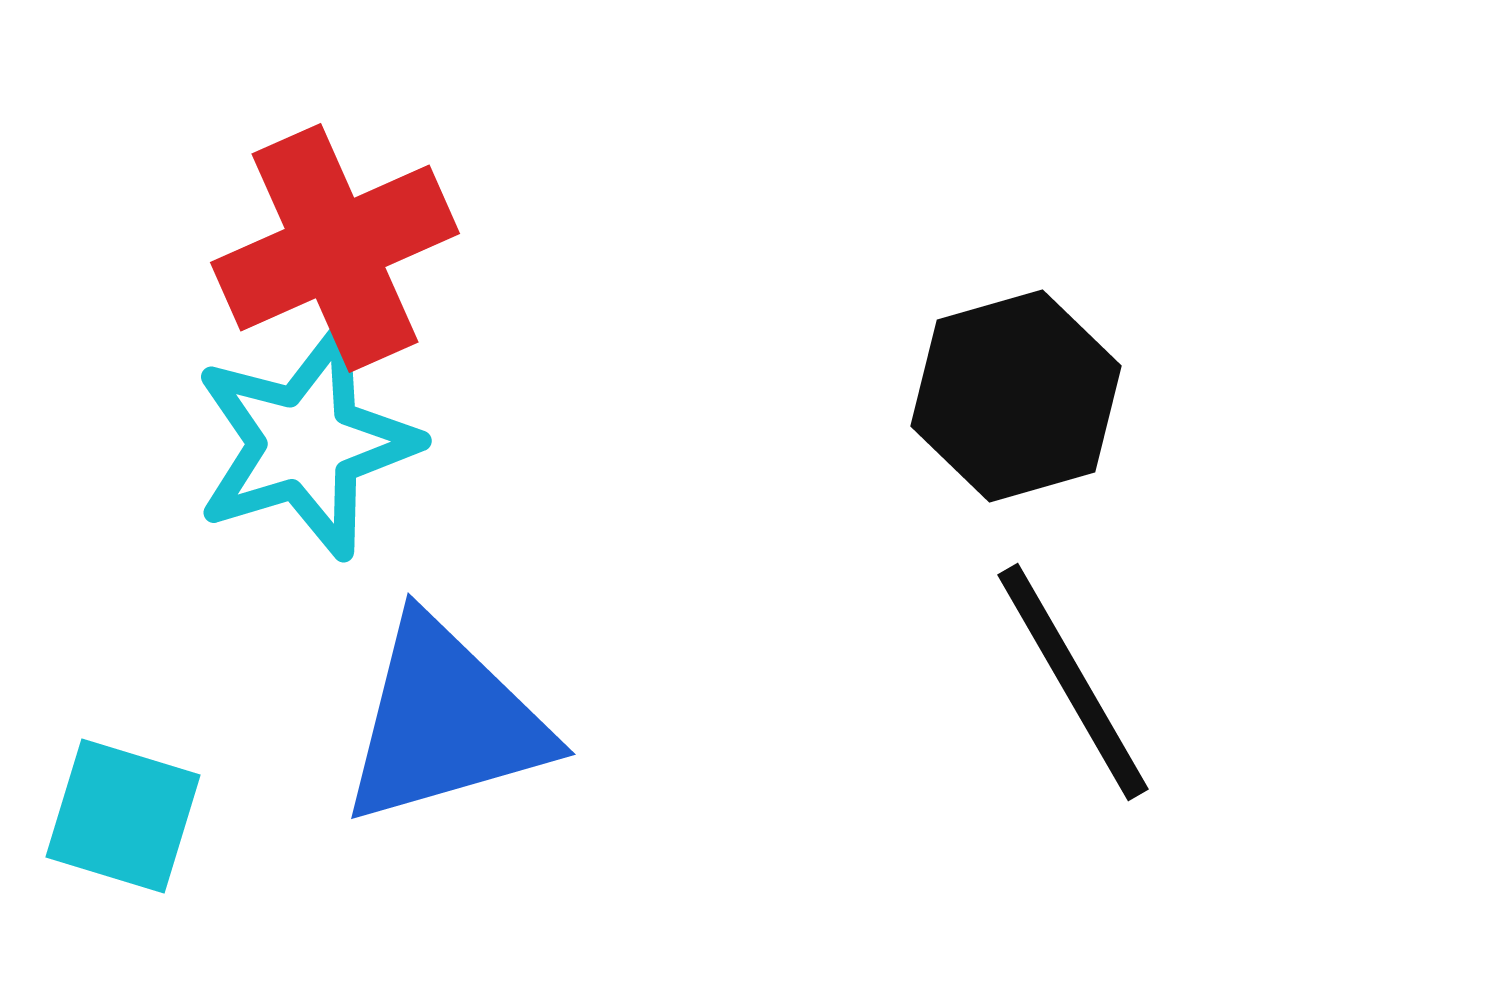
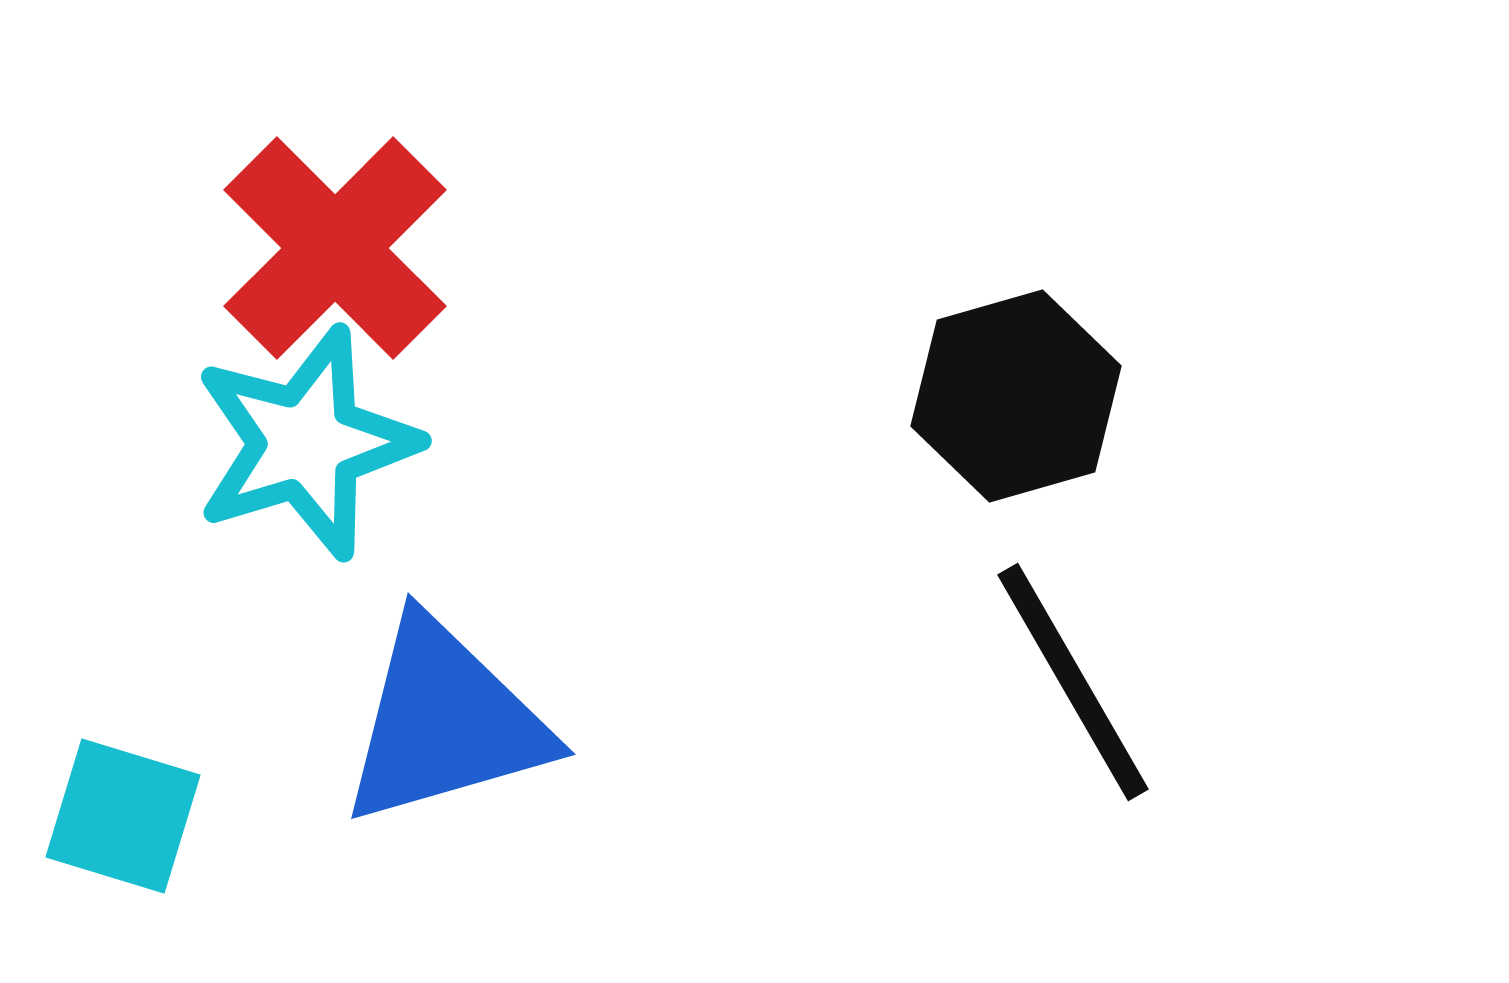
red cross: rotated 21 degrees counterclockwise
